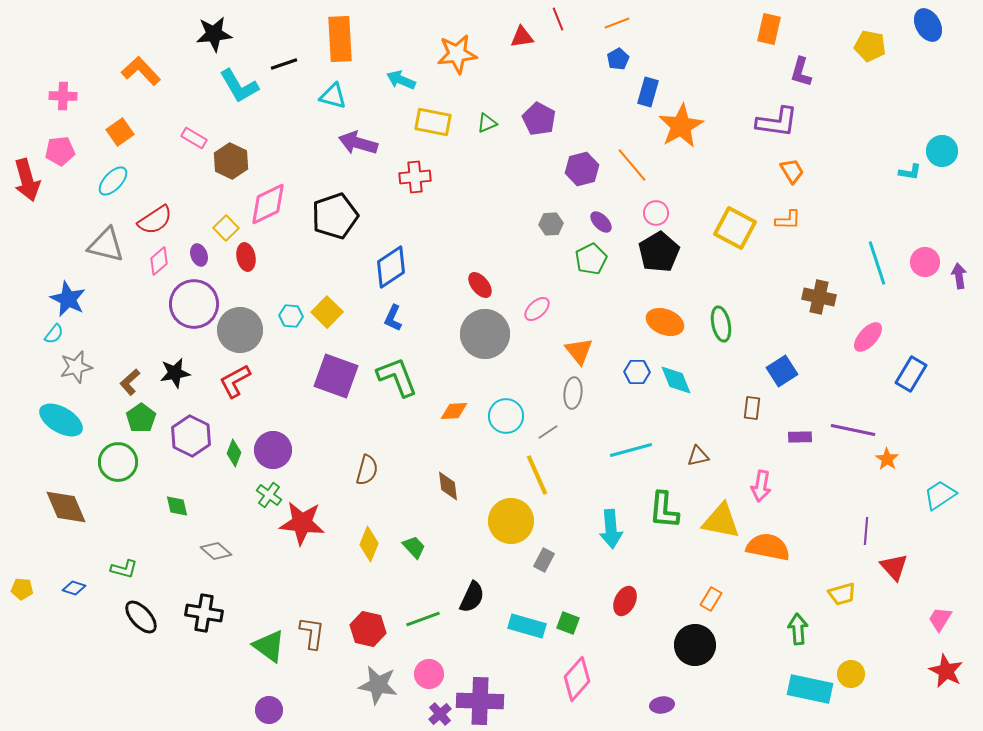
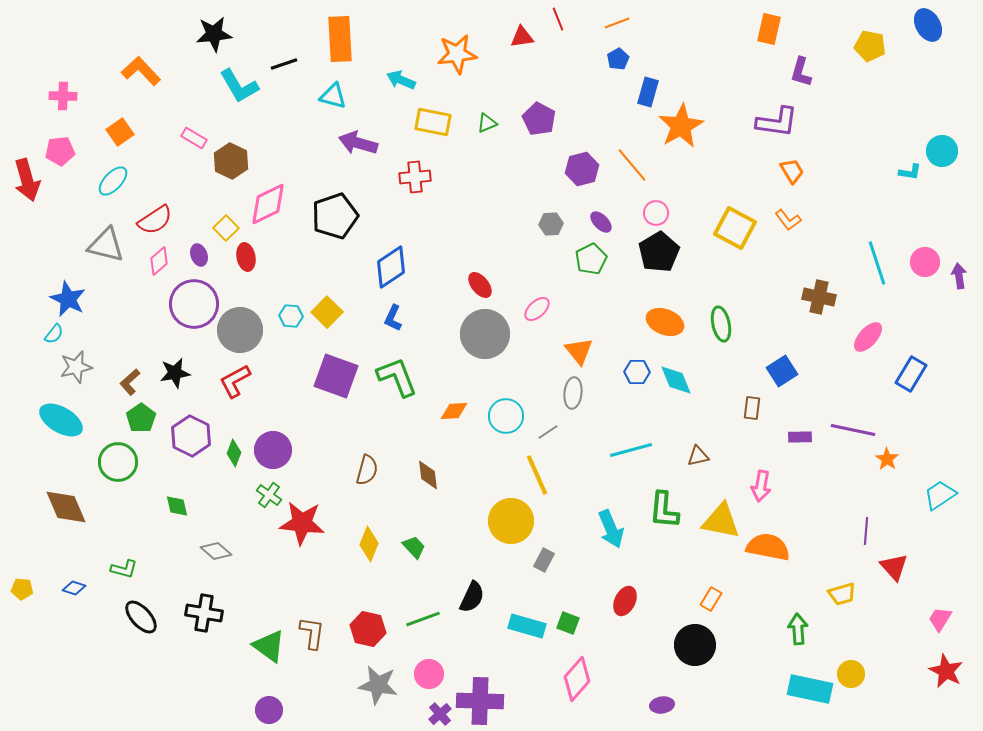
orange L-shape at (788, 220): rotated 52 degrees clockwise
brown diamond at (448, 486): moved 20 px left, 11 px up
cyan arrow at (611, 529): rotated 18 degrees counterclockwise
